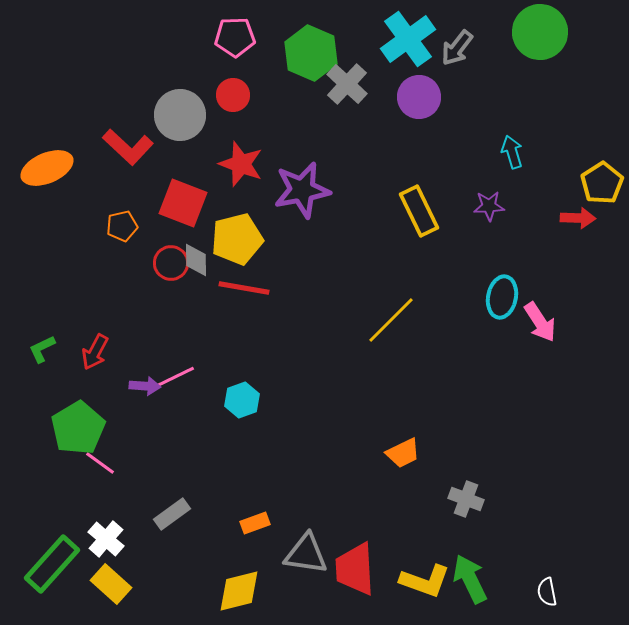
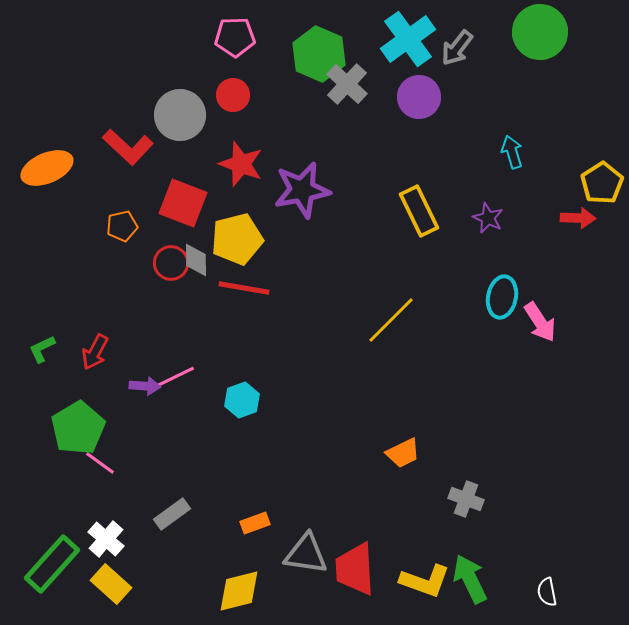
green hexagon at (311, 53): moved 8 px right, 1 px down
purple star at (489, 206): moved 1 px left, 12 px down; rotated 28 degrees clockwise
